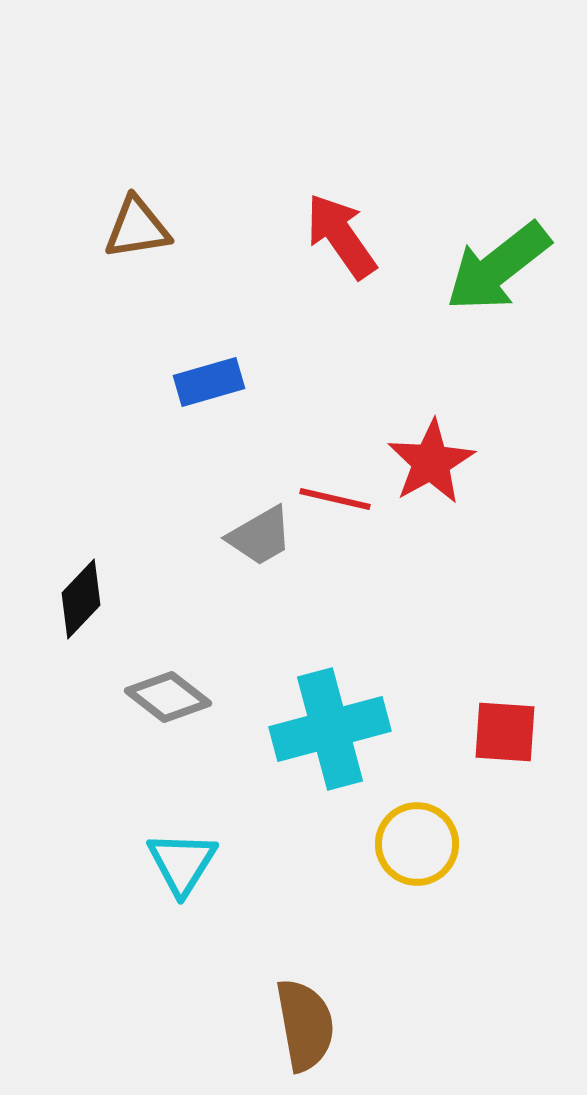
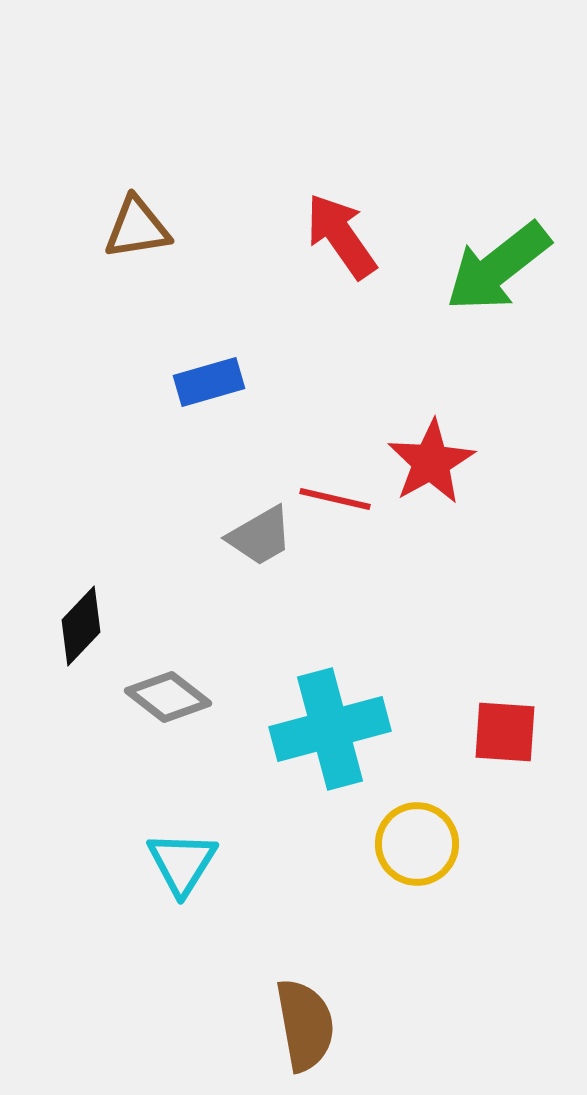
black diamond: moved 27 px down
